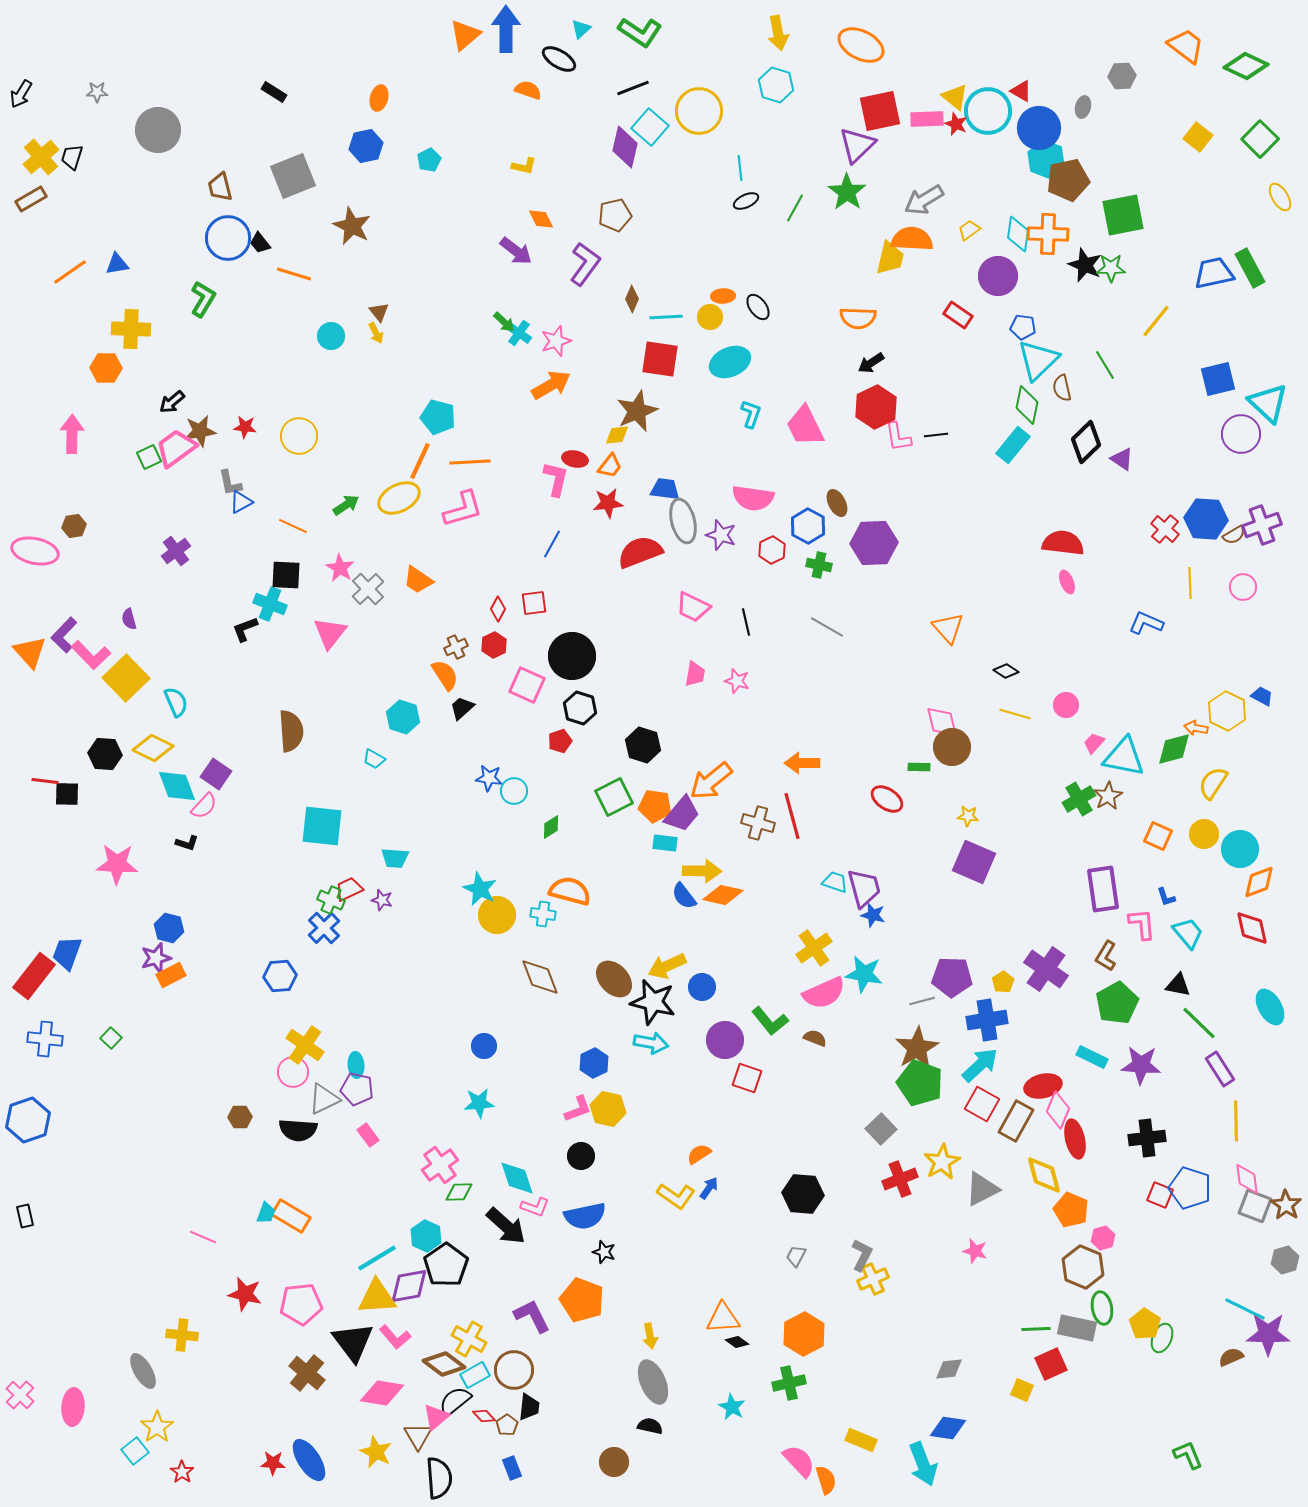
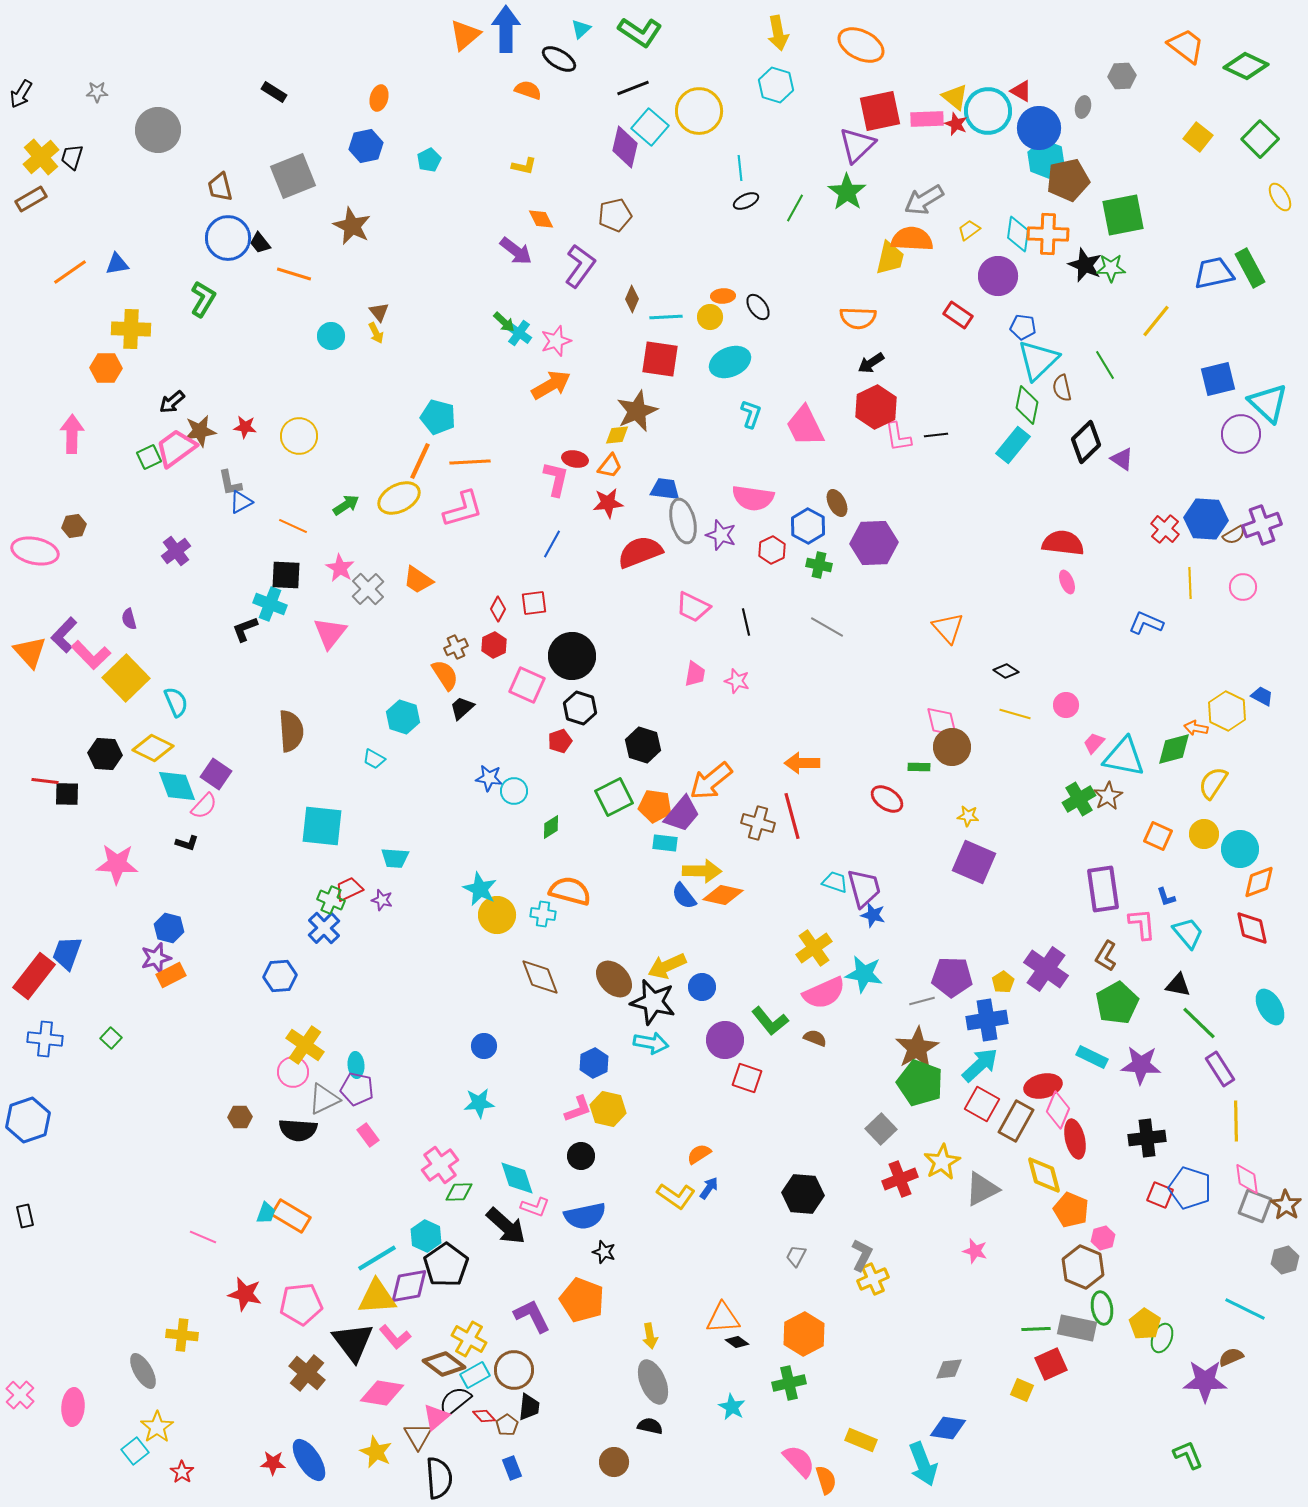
purple L-shape at (585, 264): moved 5 px left, 2 px down
purple star at (1268, 1334): moved 63 px left, 47 px down
